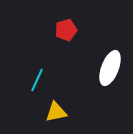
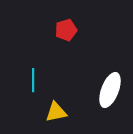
white ellipse: moved 22 px down
cyan line: moved 4 px left; rotated 25 degrees counterclockwise
